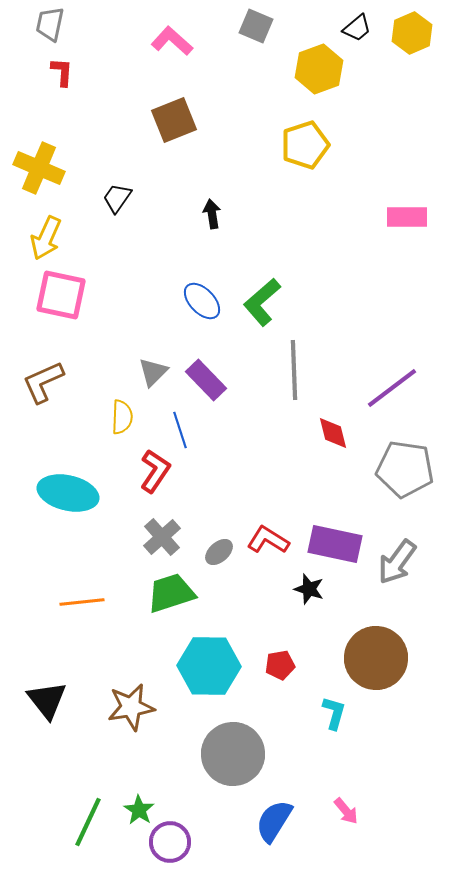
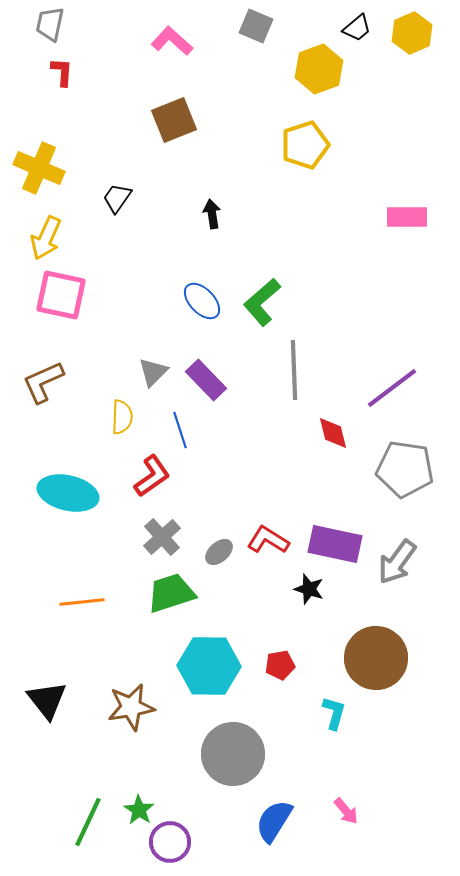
red L-shape at (155, 471): moved 3 px left, 5 px down; rotated 21 degrees clockwise
